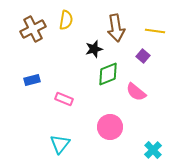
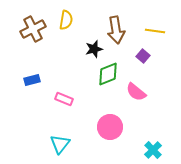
brown arrow: moved 2 px down
